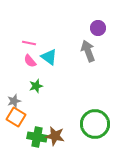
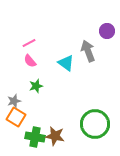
purple circle: moved 9 px right, 3 px down
pink line: rotated 40 degrees counterclockwise
cyan triangle: moved 17 px right, 6 px down
green cross: moved 2 px left
